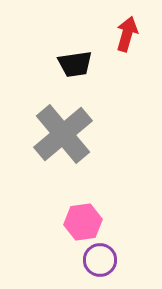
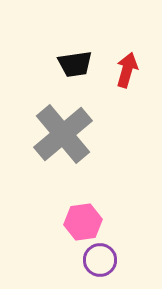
red arrow: moved 36 px down
